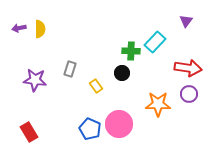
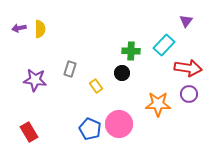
cyan rectangle: moved 9 px right, 3 px down
